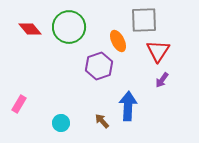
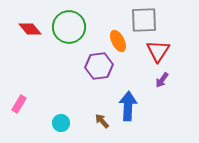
purple hexagon: rotated 12 degrees clockwise
